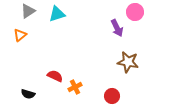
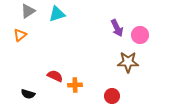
pink circle: moved 5 px right, 23 px down
brown star: rotated 10 degrees counterclockwise
orange cross: moved 2 px up; rotated 24 degrees clockwise
